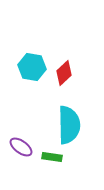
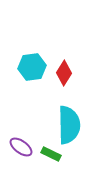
cyan hexagon: rotated 16 degrees counterclockwise
red diamond: rotated 15 degrees counterclockwise
green rectangle: moved 1 px left, 3 px up; rotated 18 degrees clockwise
